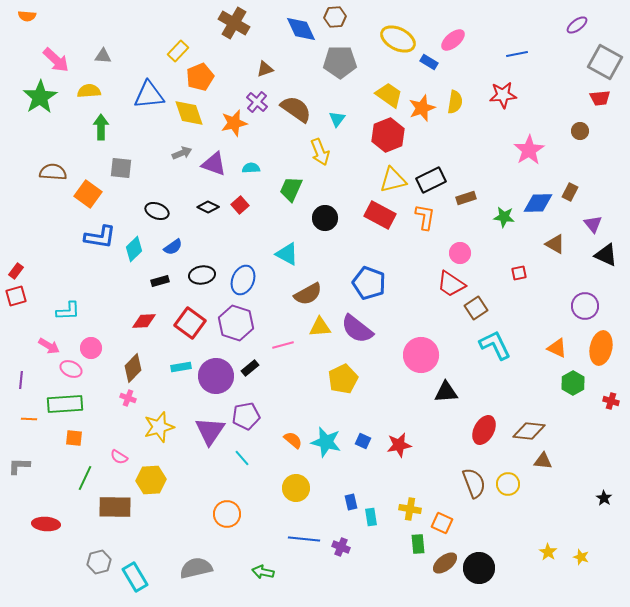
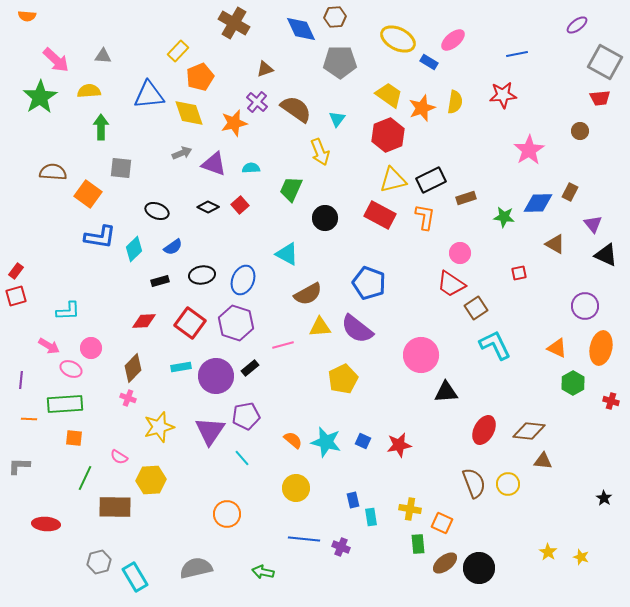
blue rectangle at (351, 502): moved 2 px right, 2 px up
